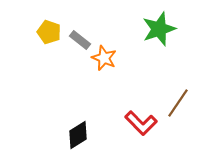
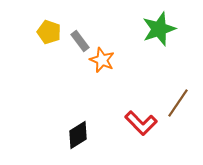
gray rectangle: moved 1 px down; rotated 15 degrees clockwise
orange star: moved 2 px left, 2 px down
